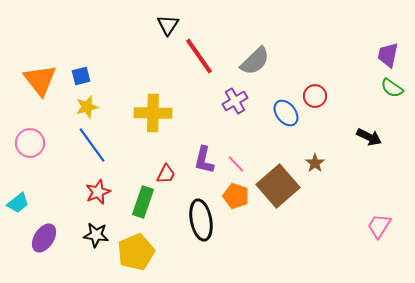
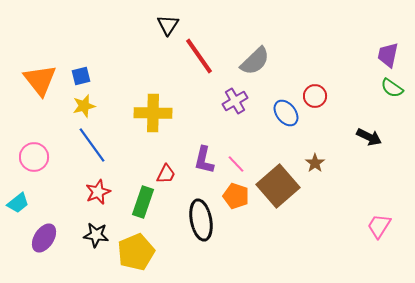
yellow star: moved 3 px left, 1 px up
pink circle: moved 4 px right, 14 px down
